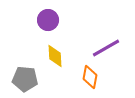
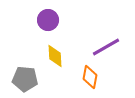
purple line: moved 1 px up
